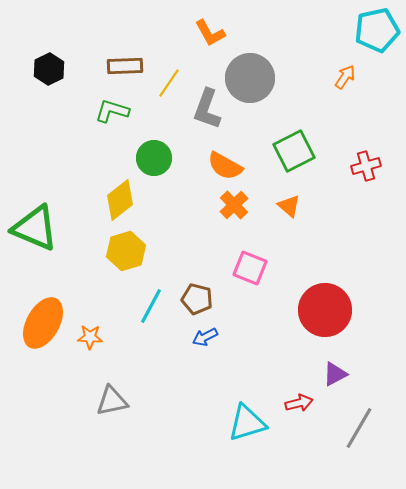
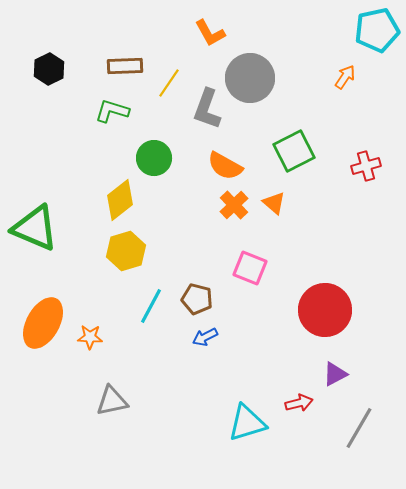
orange triangle: moved 15 px left, 3 px up
